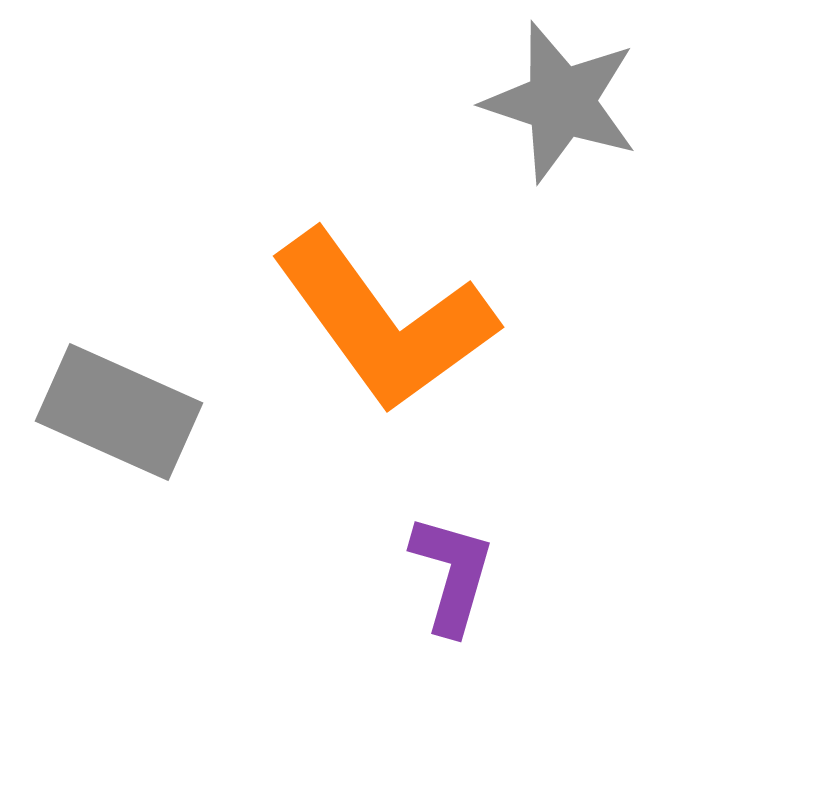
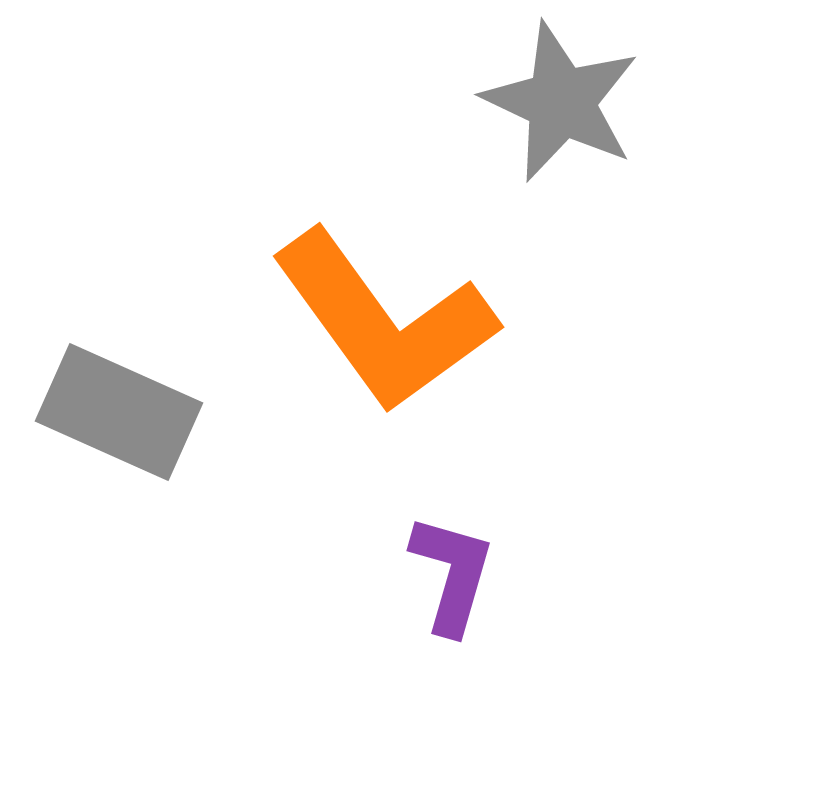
gray star: rotated 7 degrees clockwise
